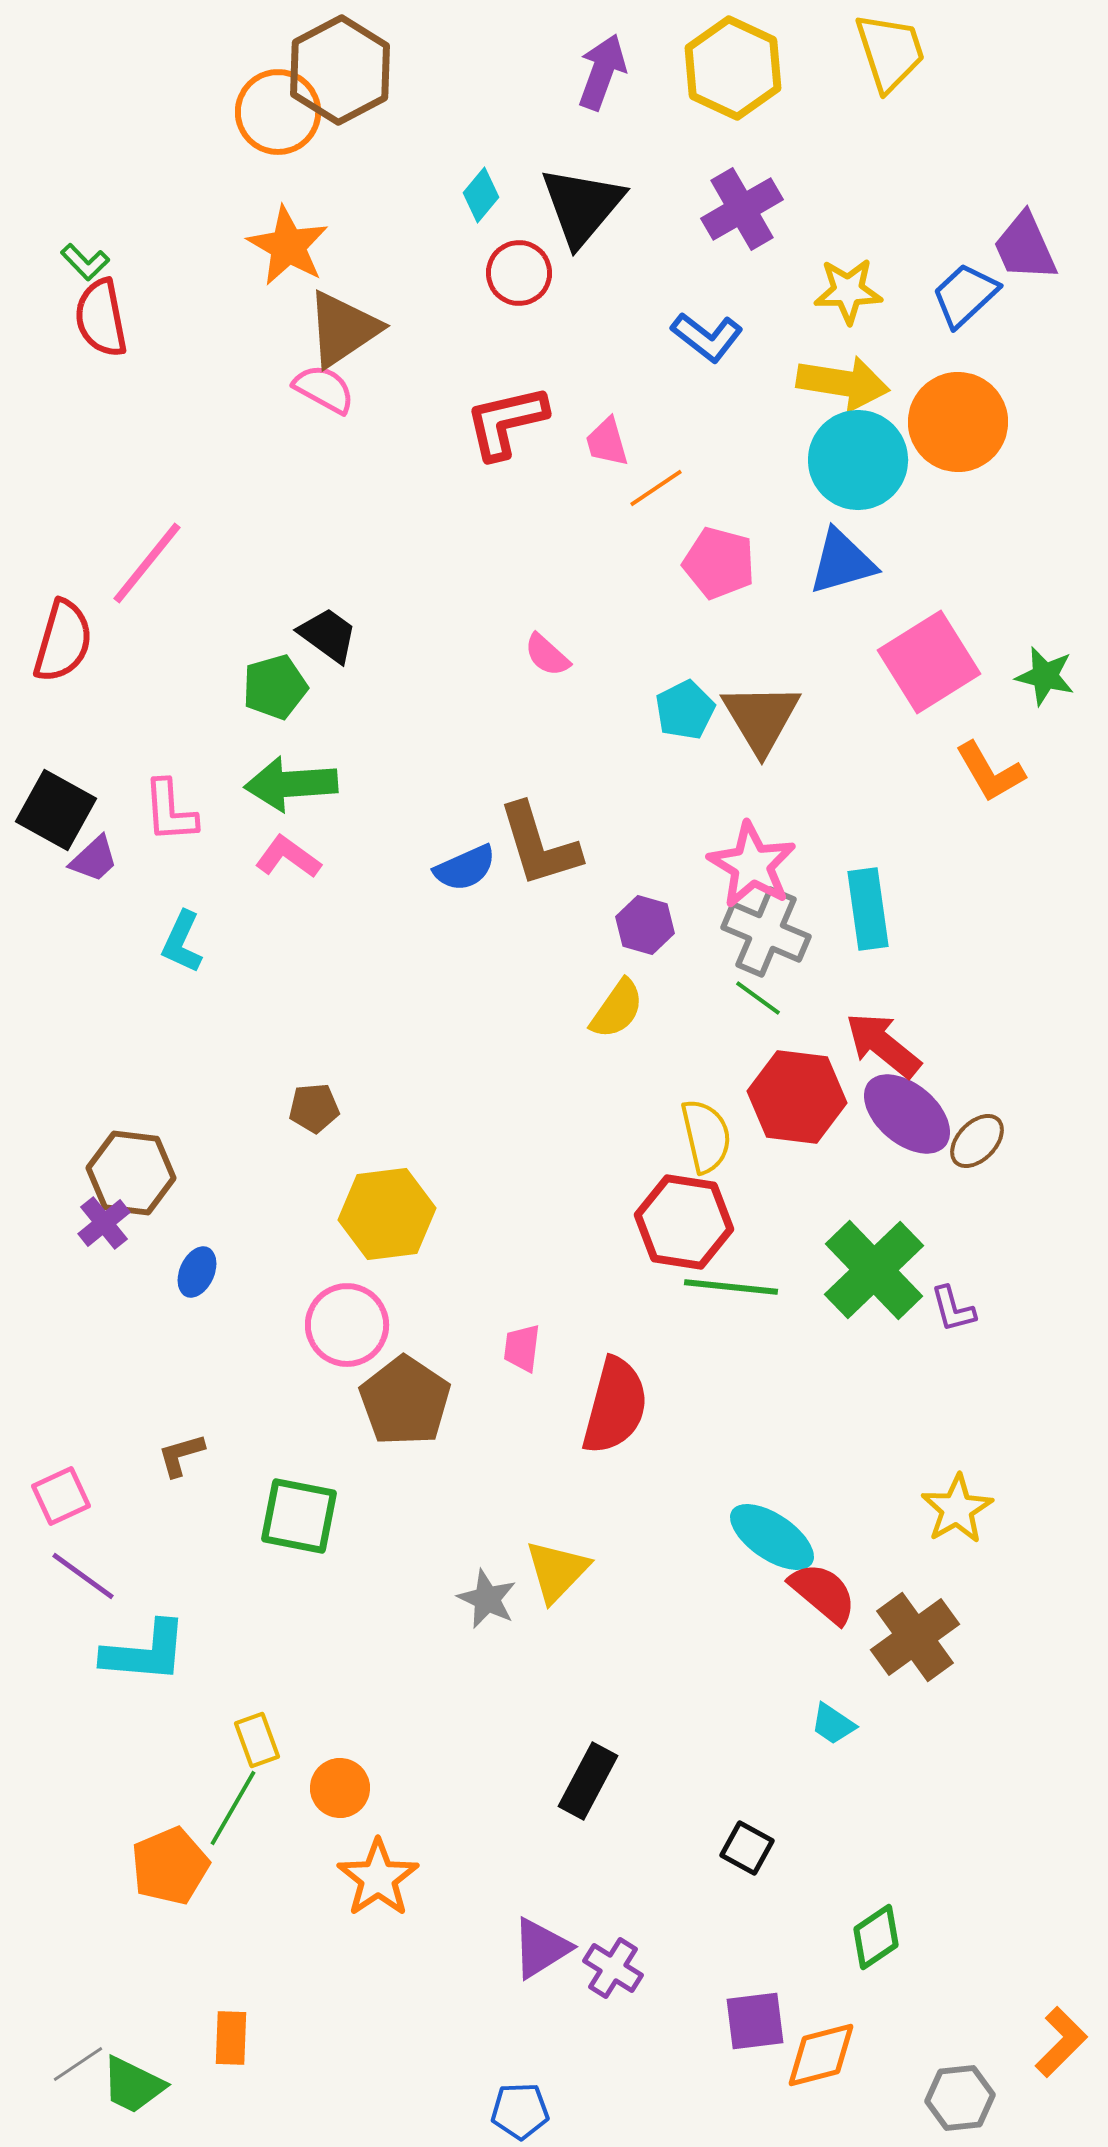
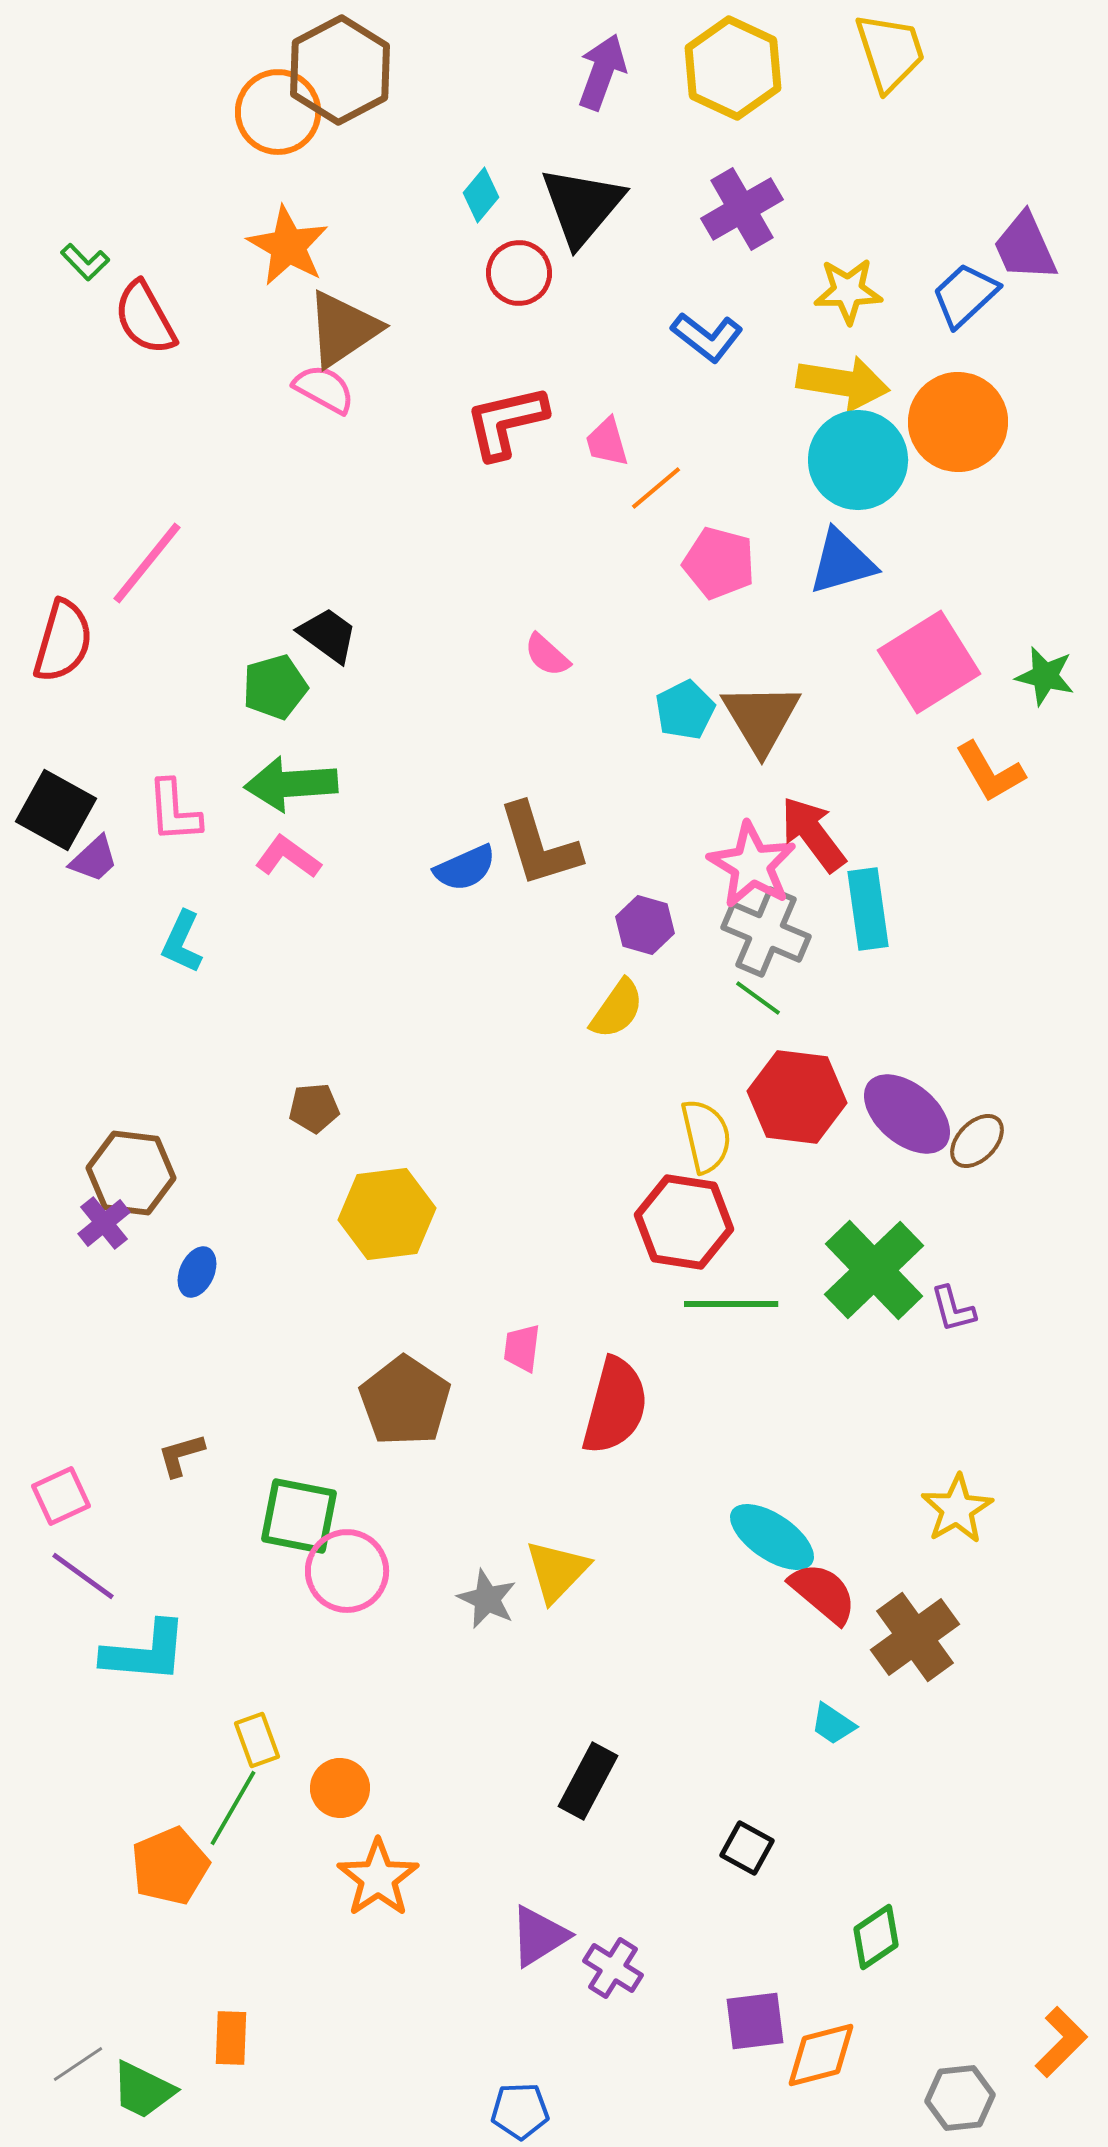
red semicircle at (101, 318): moved 44 px right; rotated 18 degrees counterclockwise
orange line at (656, 488): rotated 6 degrees counterclockwise
pink L-shape at (170, 811): moved 4 px right
red arrow at (883, 1045): moved 70 px left, 211 px up; rotated 14 degrees clockwise
green line at (731, 1287): moved 17 px down; rotated 6 degrees counterclockwise
pink circle at (347, 1325): moved 246 px down
purple triangle at (541, 1948): moved 2 px left, 12 px up
green trapezoid at (133, 2085): moved 10 px right, 5 px down
